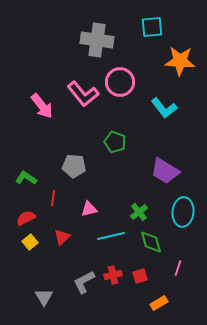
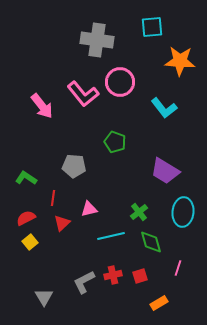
red triangle: moved 14 px up
